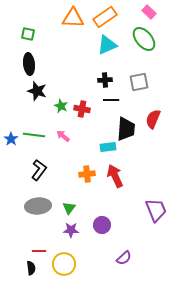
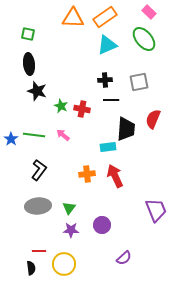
pink arrow: moved 1 px up
